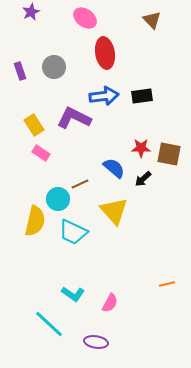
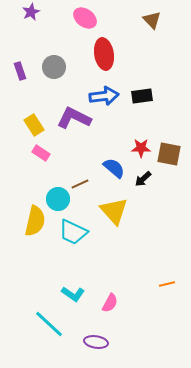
red ellipse: moved 1 px left, 1 px down
